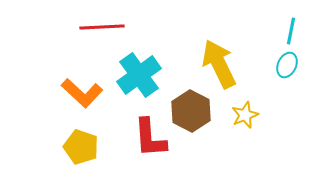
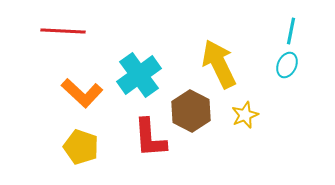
red line: moved 39 px left, 4 px down; rotated 6 degrees clockwise
